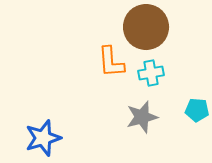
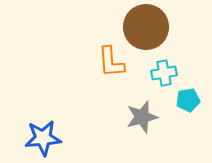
cyan cross: moved 13 px right
cyan pentagon: moved 9 px left, 10 px up; rotated 15 degrees counterclockwise
blue star: rotated 12 degrees clockwise
